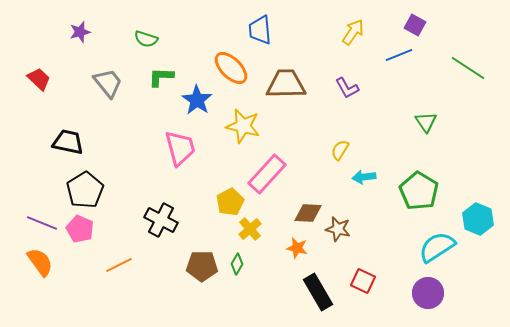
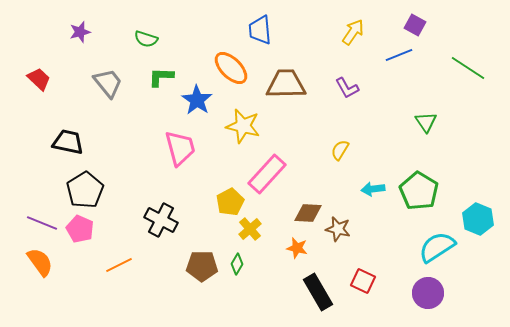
cyan arrow: moved 9 px right, 12 px down
